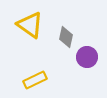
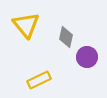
yellow triangle: moved 4 px left; rotated 16 degrees clockwise
yellow rectangle: moved 4 px right
